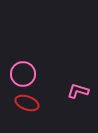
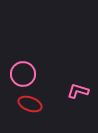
red ellipse: moved 3 px right, 1 px down
